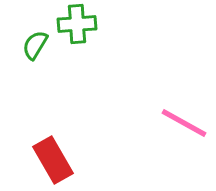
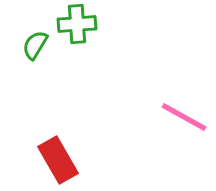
pink line: moved 6 px up
red rectangle: moved 5 px right
